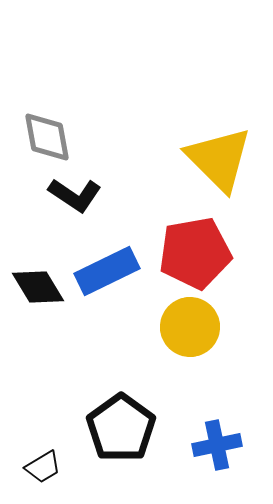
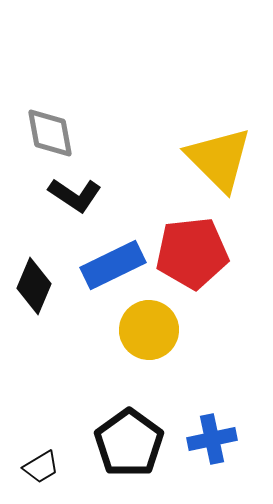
gray diamond: moved 3 px right, 4 px up
red pentagon: moved 3 px left; rotated 4 degrees clockwise
blue rectangle: moved 6 px right, 6 px up
black diamond: moved 4 px left, 1 px up; rotated 54 degrees clockwise
yellow circle: moved 41 px left, 3 px down
black pentagon: moved 8 px right, 15 px down
blue cross: moved 5 px left, 6 px up
black trapezoid: moved 2 px left
